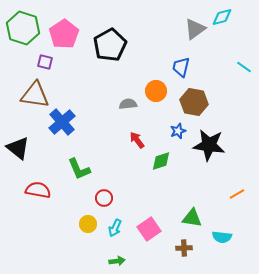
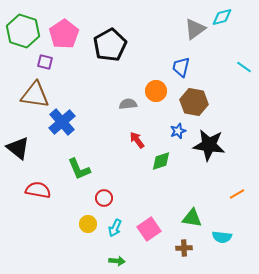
green hexagon: moved 3 px down
green arrow: rotated 14 degrees clockwise
